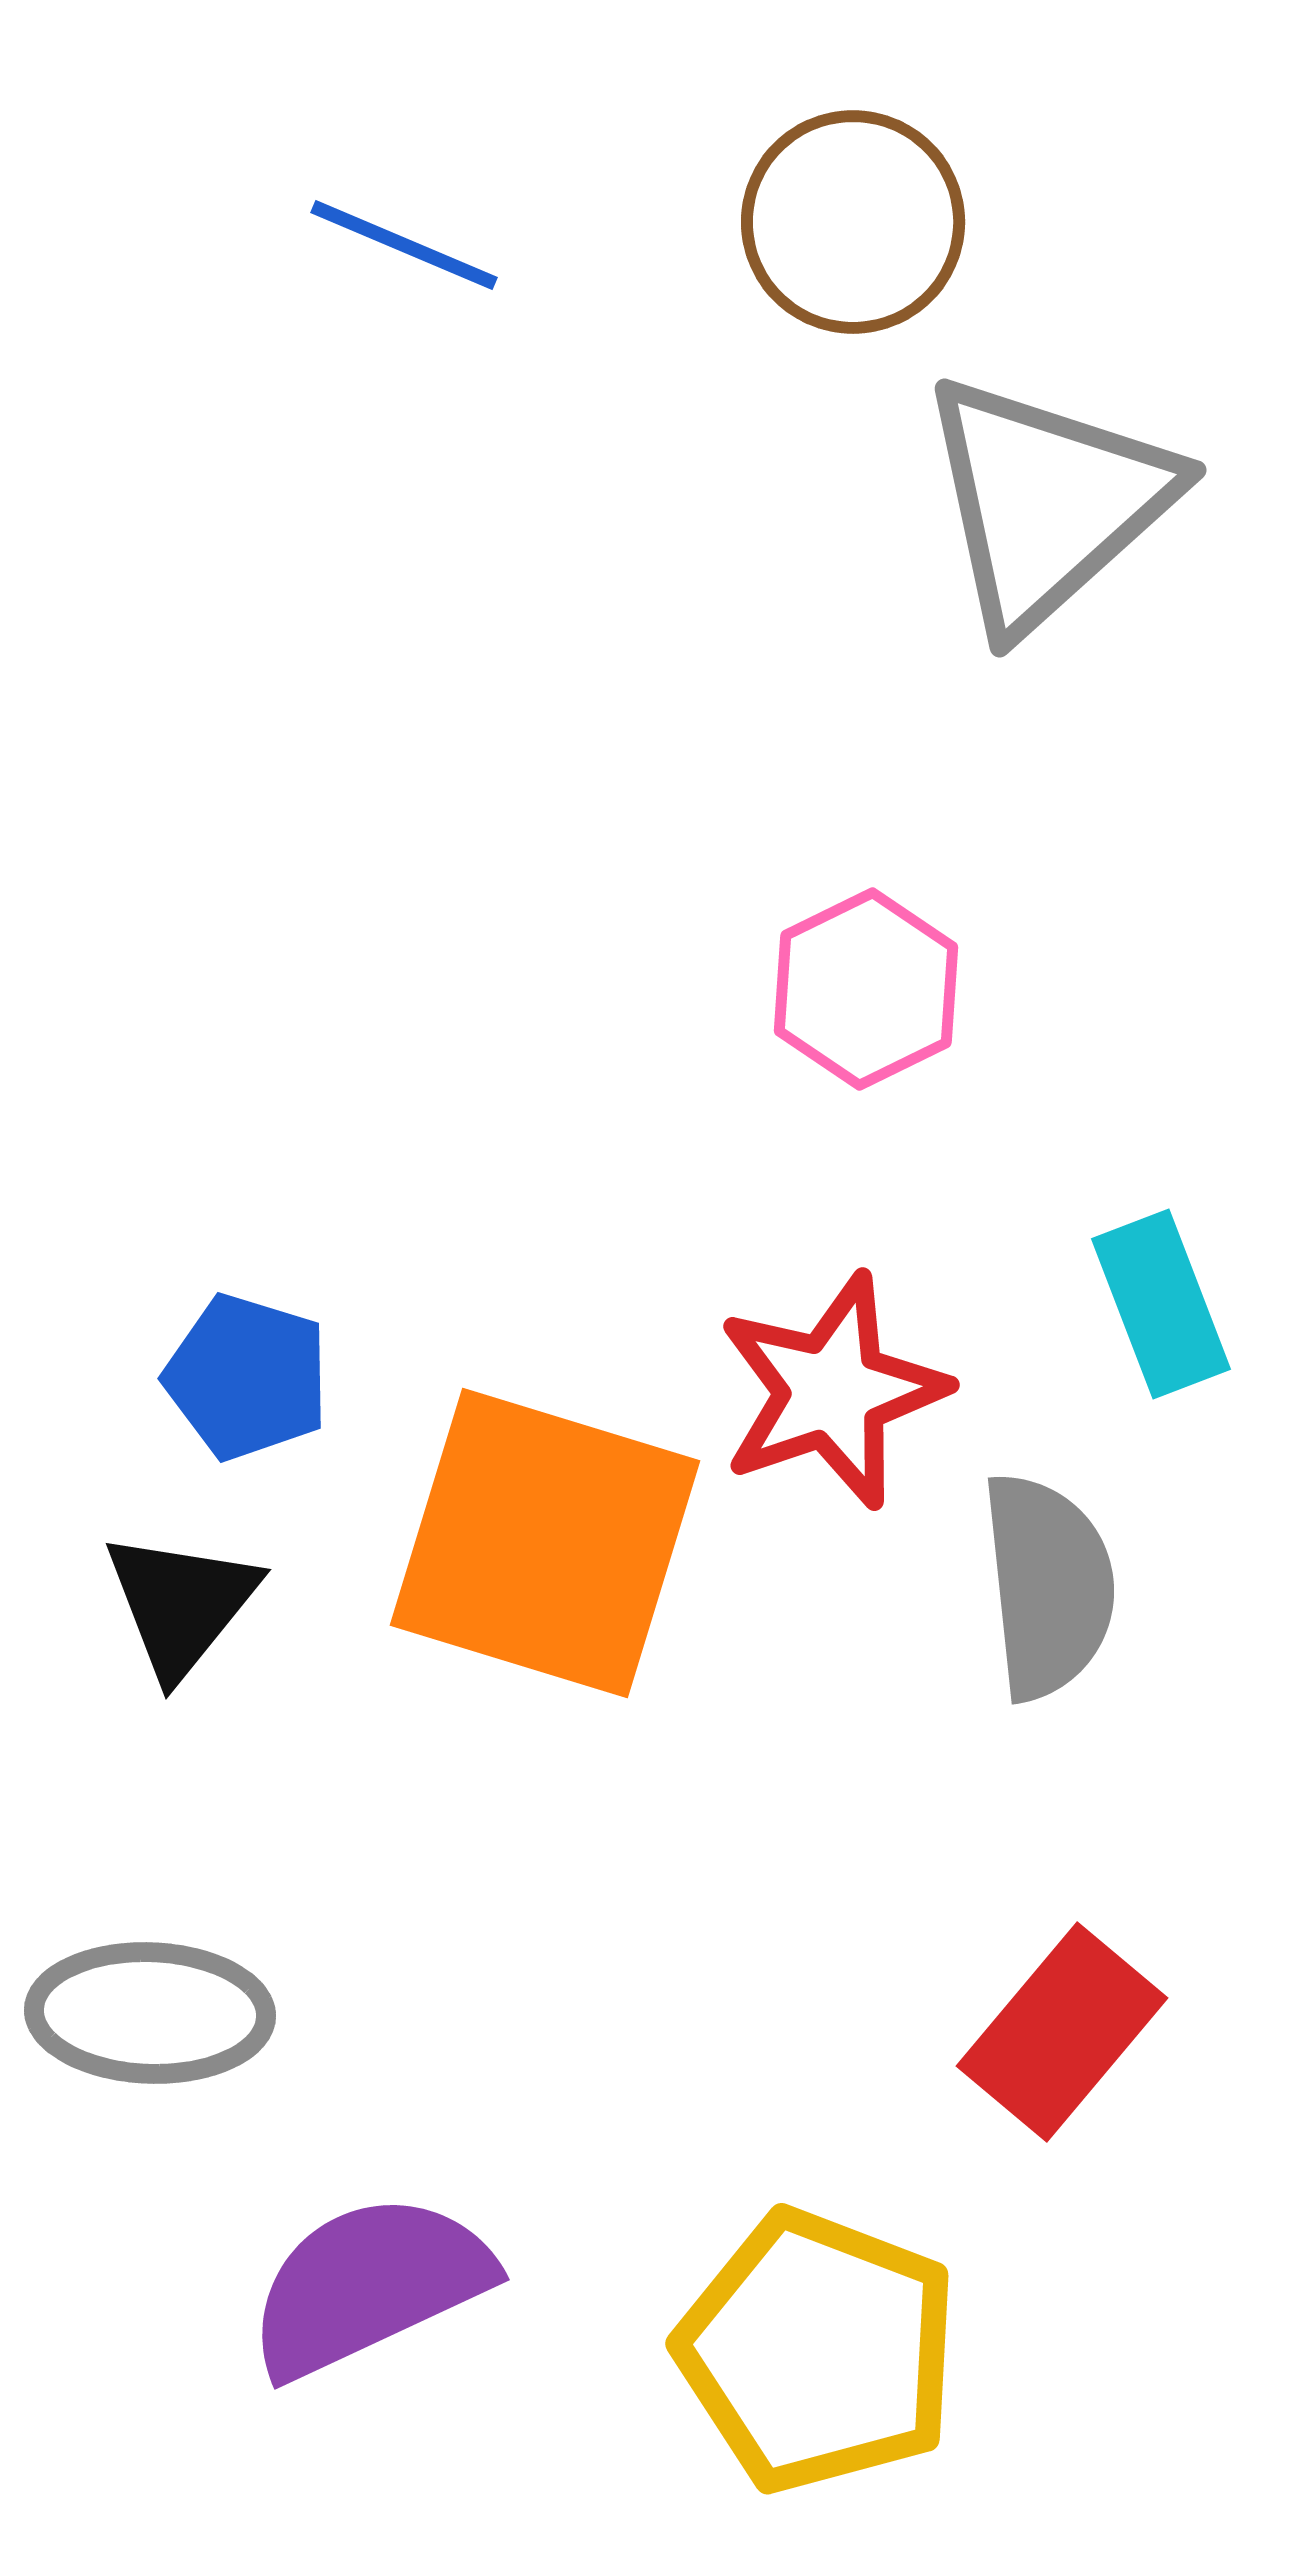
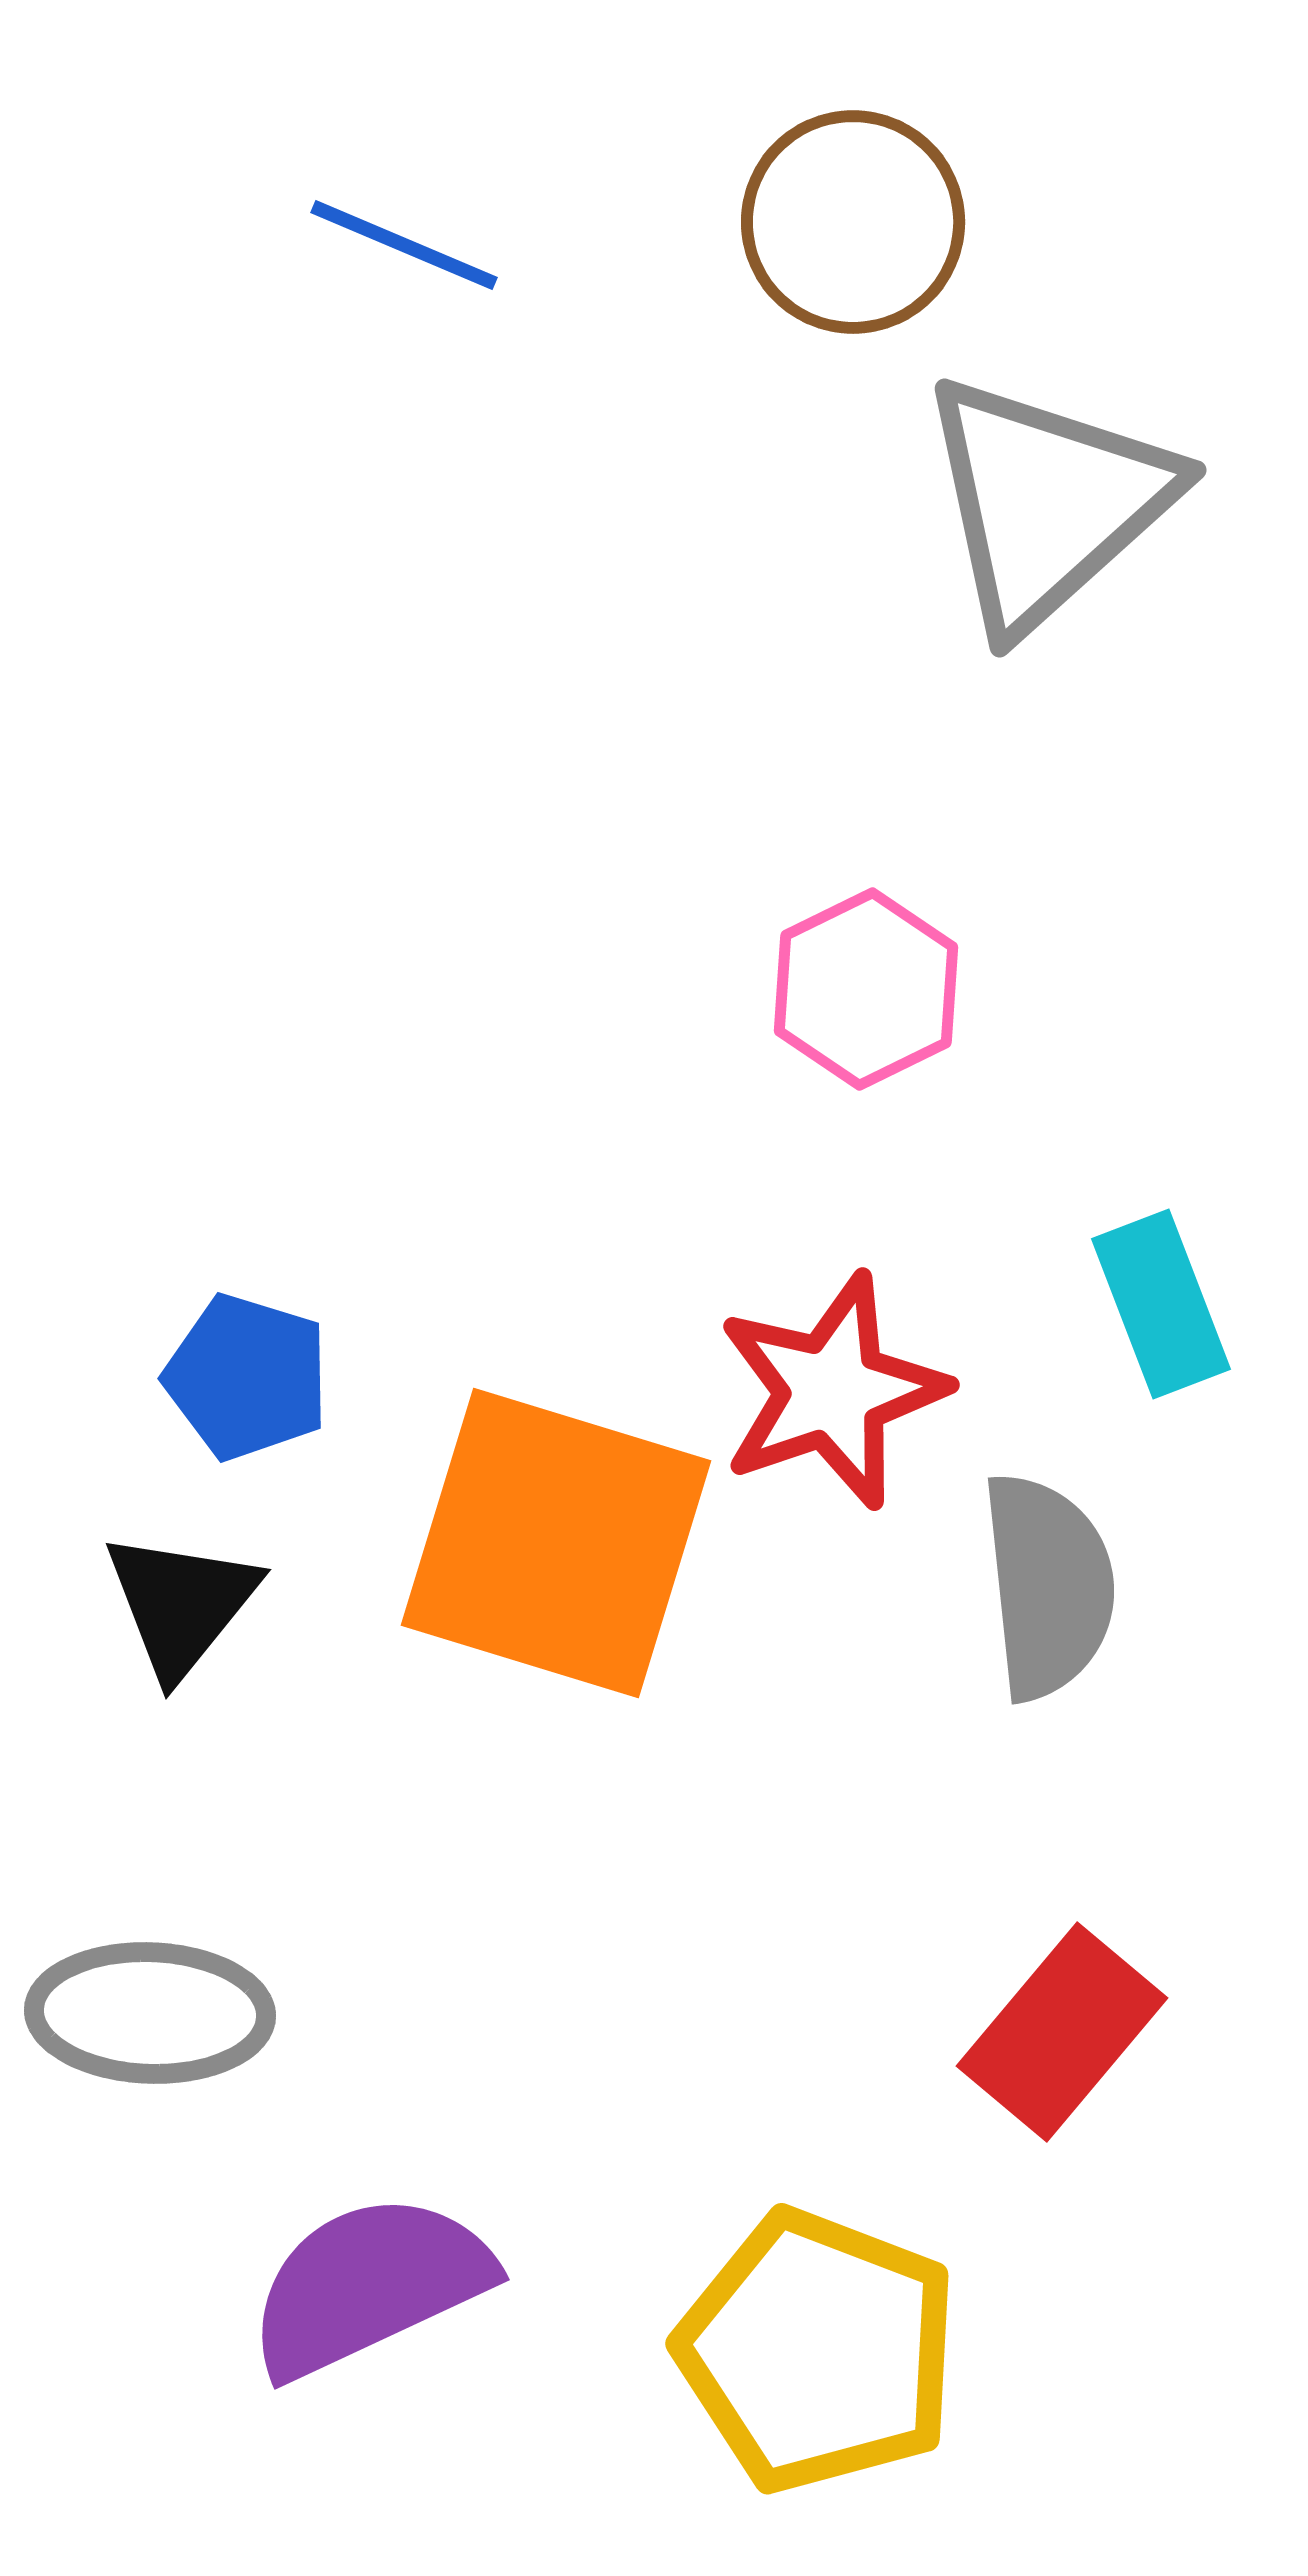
orange square: moved 11 px right
